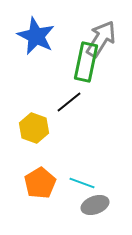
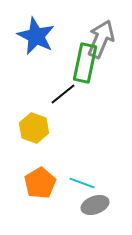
gray arrow: rotated 9 degrees counterclockwise
green rectangle: moved 1 px left, 1 px down
black line: moved 6 px left, 8 px up
